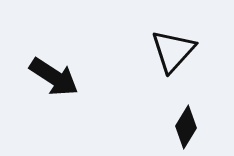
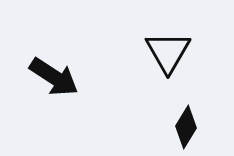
black triangle: moved 5 px left, 1 px down; rotated 12 degrees counterclockwise
